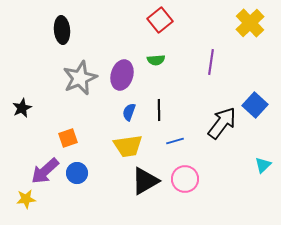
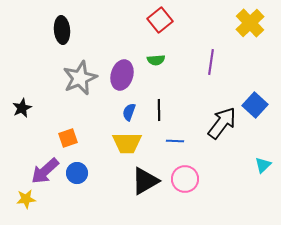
blue line: rotated 18 degrees clockwise
yellow trapezoid: moved 1 px left, 3 px up; rotated 8 degrees clockwise
